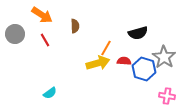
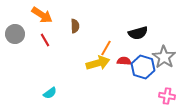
blue hexagon: moved 1 px left, 2 px up
